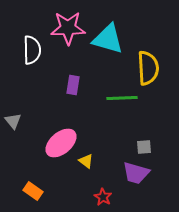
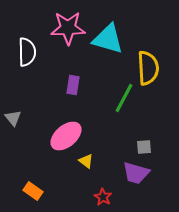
white semicircle: moved 5 px left, 2 px down
green line: moved 2 px right; rotated 60 degrees counterclockwise
gray triangle: moved 3 px up
pink ellipse: moved 5 px right, 7 px up
